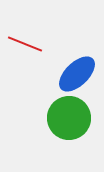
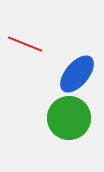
blue ellipse: rotated 6 degrees counterclockwise
